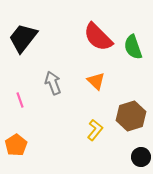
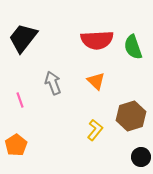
red semicircle: moved 1 px left, 3 px down; rotated 48 degrees counterclockwise
